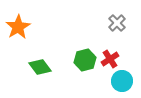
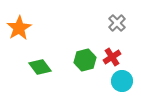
orange star: moved 1 px right, 1 px down
red cross: moved 2 px right, 2 px up
